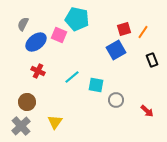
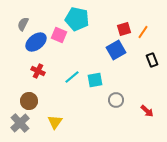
cyan square: moved 1 px left, 5 px up; rotated 21 degrees counterclockwise
brown circle: moved 2 px right, 1 px up
gray cross: moved 1 px left, 3 px up
